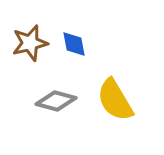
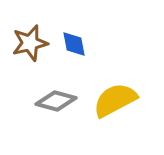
yellow semicircle: rotated 93 degrees clockwise
